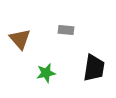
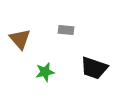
black trapezoid: rotated 100 degrees clockwise
green star: moved 1 px left, 1 px up
